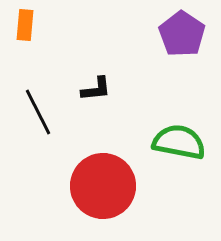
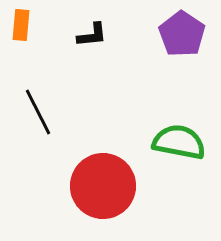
orange rectangle: moved 4 px left
black L-shape: moved 4 px left, 54 px up
